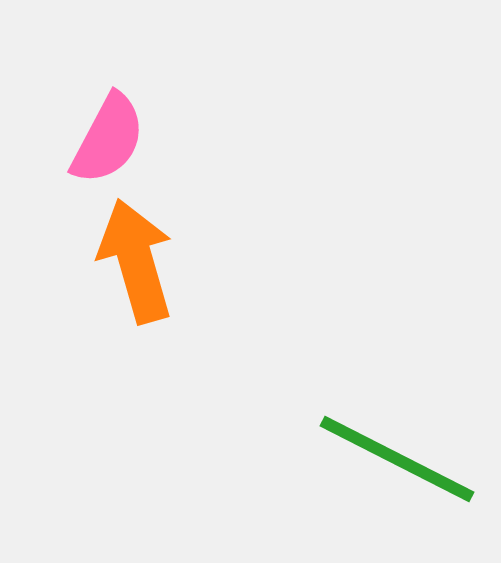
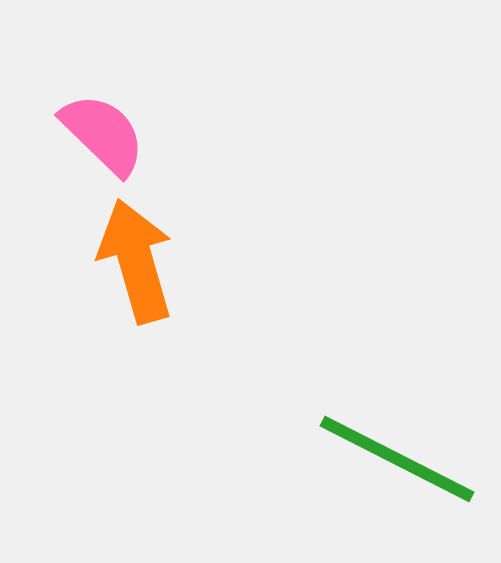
pink semicircle: moved 5 px left, 5 px up; rotated 74 degrees counterclockwise
